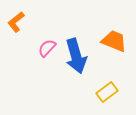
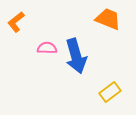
orange trapezoid: moved 6 px left, 22 px up
pink semicircle: rotated 48 degrees clockwise
yellow rectangle: moved 3 px right
